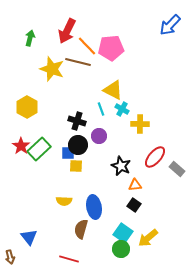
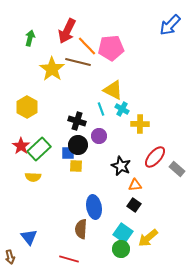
yellow star: rotated 15 degrees clockwise
yellow semicircle: moved 31 px left, 24 px up
brown semicircle: rotated 12 degrees counterclockwise
